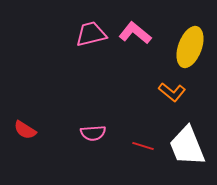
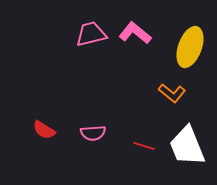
orange L-shape: moved 1 px down
red semicircle: moved 19 px right
red line: moved 1 px right
